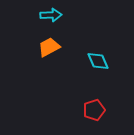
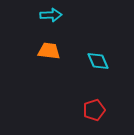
orange trapezoid: moved 4 px down; rotated 35 degrees clockwise
